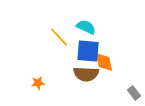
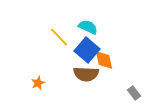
cyan semicircle: moved 2 px right
blue square: moved 1 px left, 1 px up; rotated 35 degrees clockwise
orange diamond: moved 2 px up
orange star: rotated 16 degrees counterclockwise
